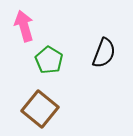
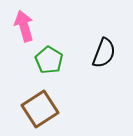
brown square: rotated 18 degrees clockwise
